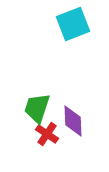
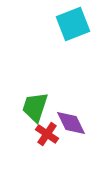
green trapezoid: moved 2 px left, 1 px up
purple diamond: moved 2 px left, 2 px down; rotated 24 degrees counterclockwise
